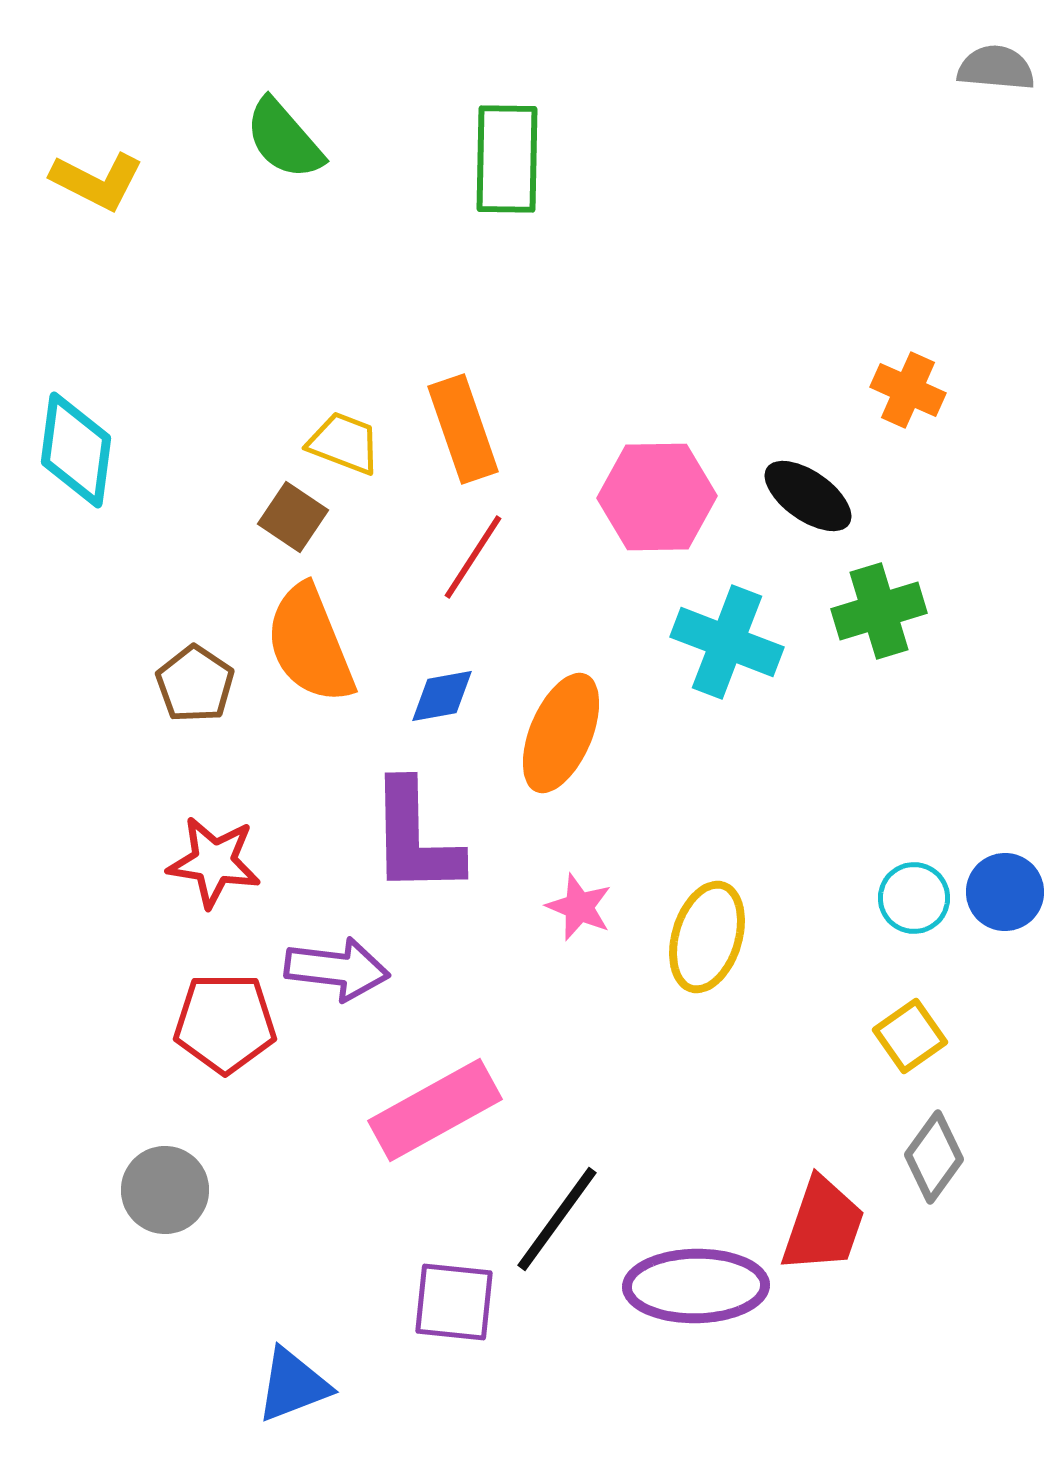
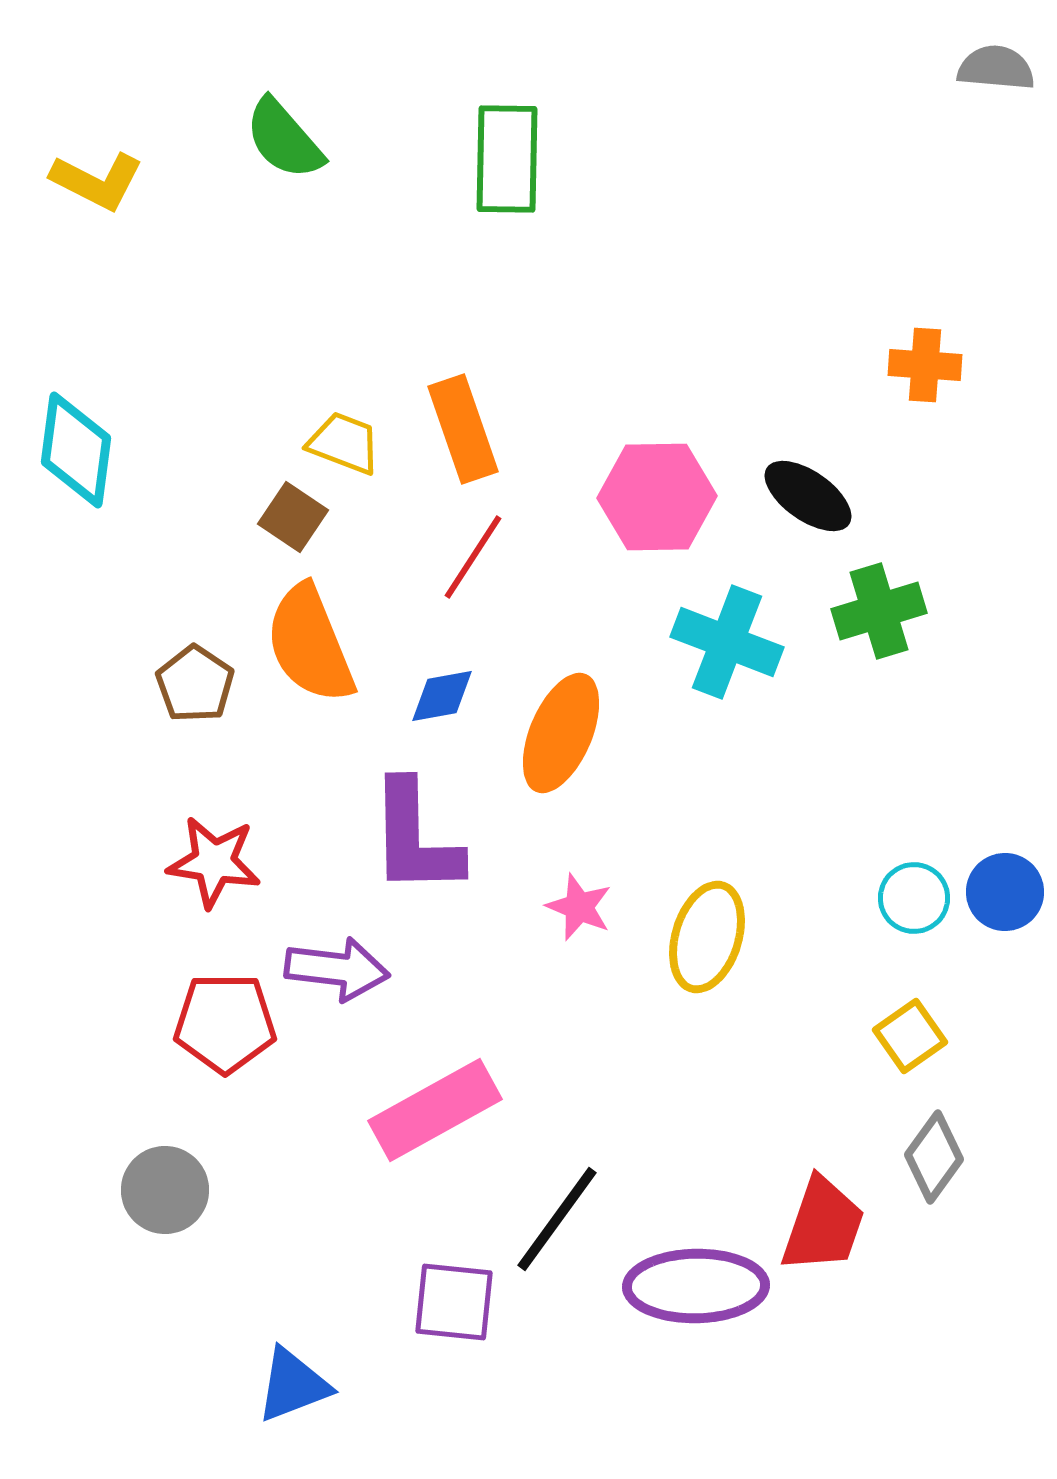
orange cross: moved 17 px right, 25 px up; rotated 20 degrees counterclockwise
